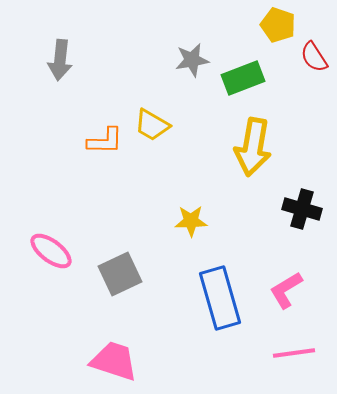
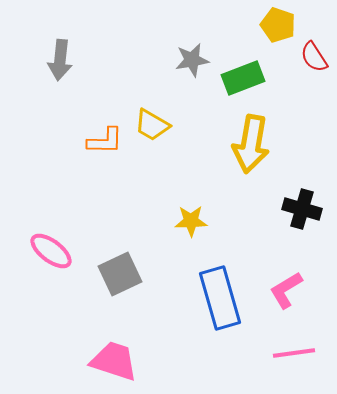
yellow arrow: moved 2 px left, 3 px up
